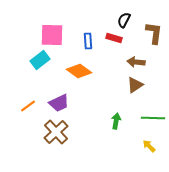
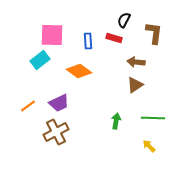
brown cross: rotated 15 degrees clockwise
